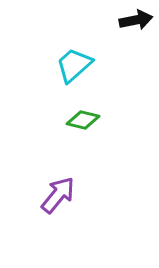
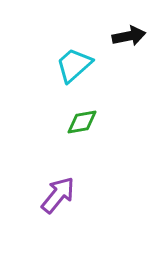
black arrow: moved 7 px left, 16 px down
green diamond: moved 1 px left, 2 px down; rotated 24 degrees counterclockwise
